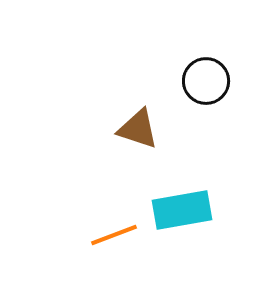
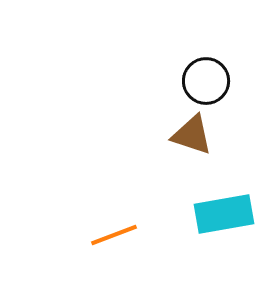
brown triangle: moved 54 px right, 6 px down
cyan rectangle: moved 42 px right, 4 px down
